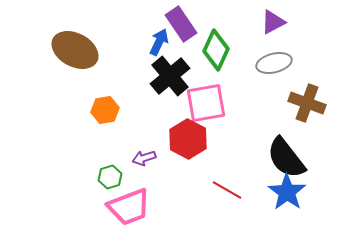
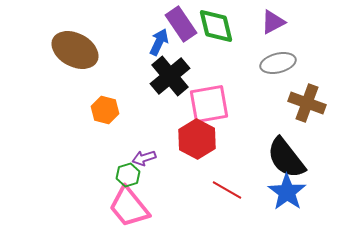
green diamond: moved 24 px up; rotated 39 degrees counterclockwise
gray ellipse: moved 4 px right
pink square: moved 3 px right, 1 px down
orange hexagon: rotated 24 degrees clockwise
red hexagon: moved 9 px right
green hexagon: moved 18 px right, 2 px up
pink trapezoid: rotated 72 degrees clockwise
